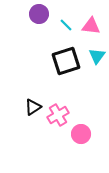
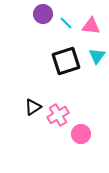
purple circle: moved 4 px right
cyan line: moved 2 px up
